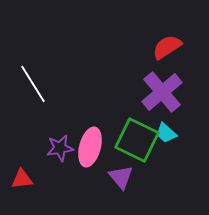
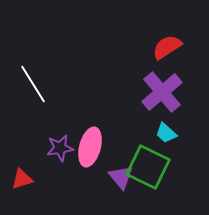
green square: moved 11 px right, 27 px down
red triangle: rotated 10 degrees counterclockwise
